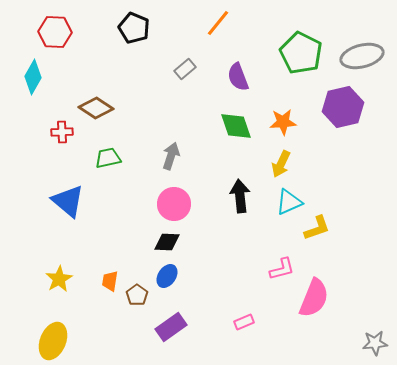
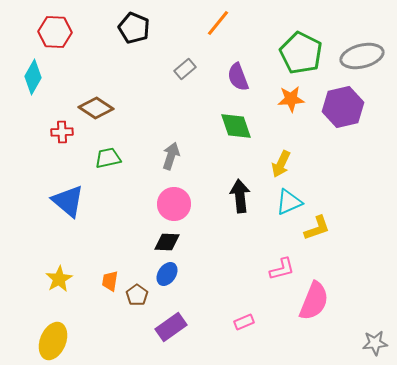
orange star: moved 8 px right, 23 px up
blue ellipse: moved 2 px up
pink semicircle: moved 3 px down
